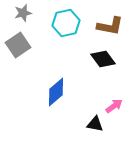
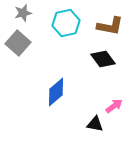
gray square: moved 2 px up; rotated 15 degrees counterclockwise
